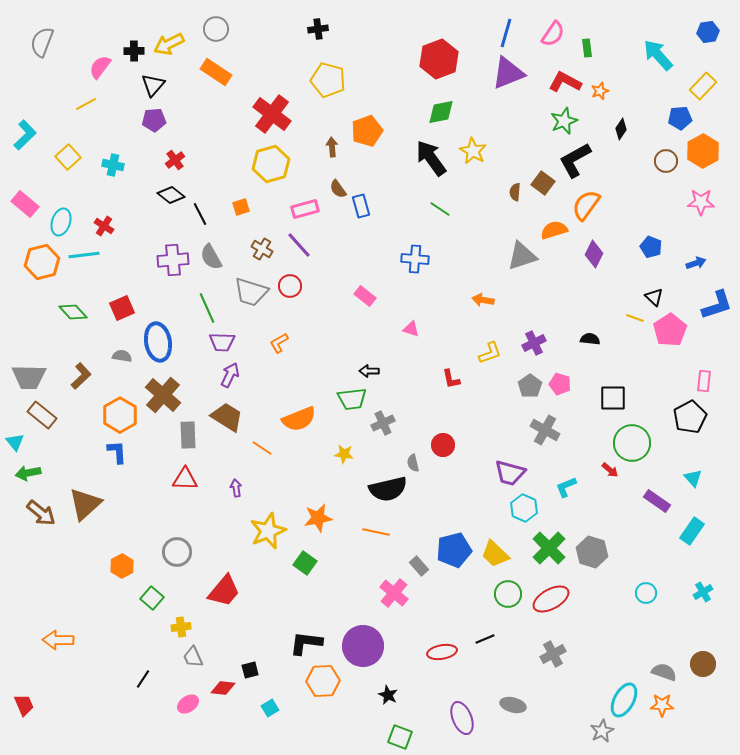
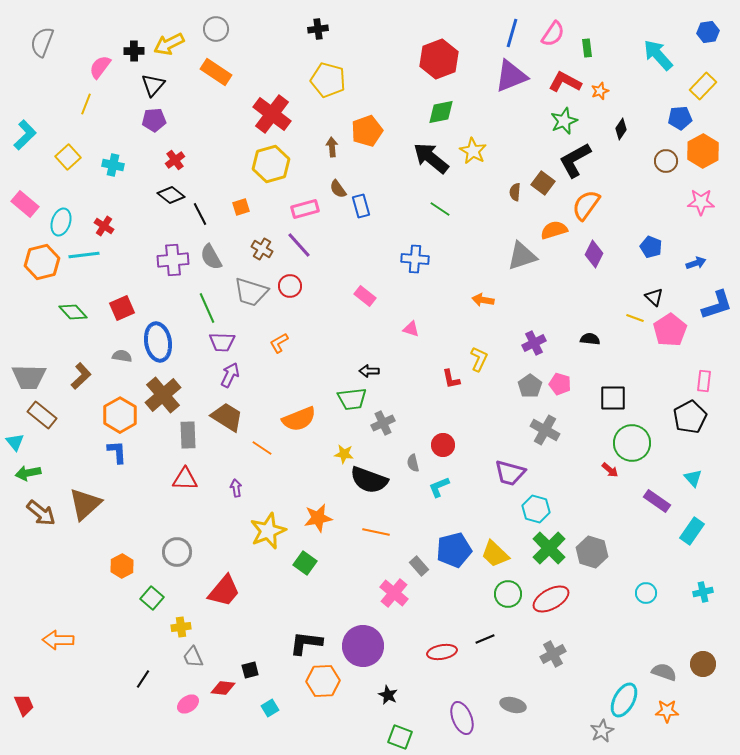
blue line at (506, 33): moved 6 px right
purple triangle at (508, 73): moved 3 px right, 3 px down
yellow line at (86, 104): rotated 40 degrees counterclockwise
black arrow at (431, 158): rotated 15 degrees counterclockwise
yellow L-shape at (490, 353): moved 11 px left, 6 px down; rotated 45 degrees counterclockwise
brown cross at (163, 395): rotated 9 degrees clockwise
cyan L-shape at (566, 487): moved 127 px left
black semicircle at (388, 489): moved 19 px left, 9 px up; rotated 33 degrees clockwise
cyan hexagon at (524, 508): moved 12 px right, 1 px down; rotated 8 degrees counterclockwise
cyan cross at (703, 592): rotated 18 degrees clockwise
orange star at (662, 705): moved 5 px right, 6 px down
